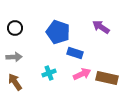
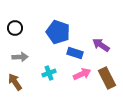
purple arrow: moved 18 px down
gray arrow: moved 6 px right
brown rectangle: rotated 50 degrees clockwise
